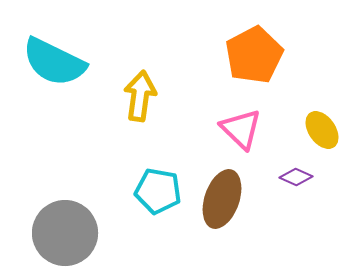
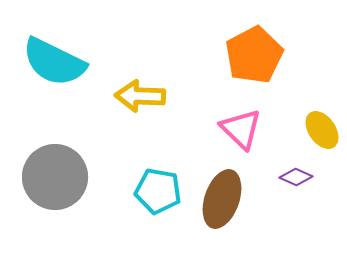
yellow arrow: rotated 96 degrees counterclockwise
gray circle: moved 10 px left, 56 px up
